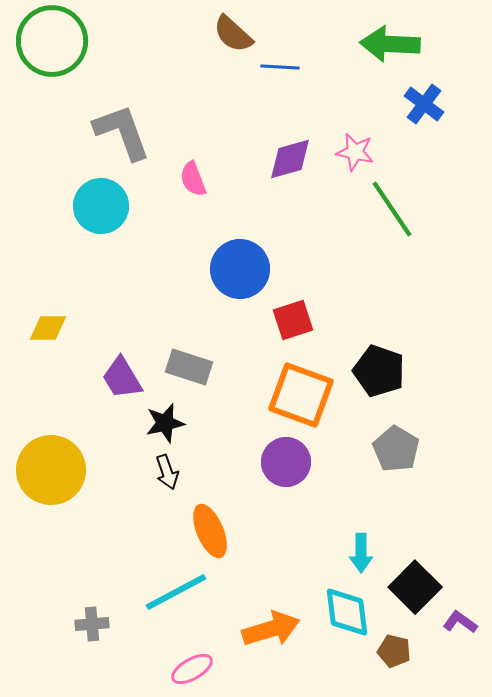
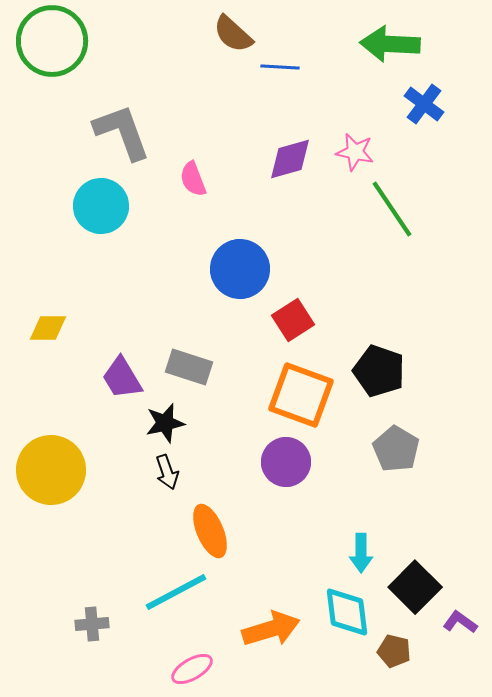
red square: rotated 15 degrees counterclockwise
